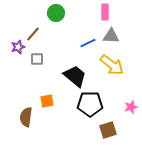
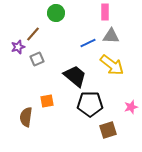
gray square: rotated 24 degrees counterclockwise
